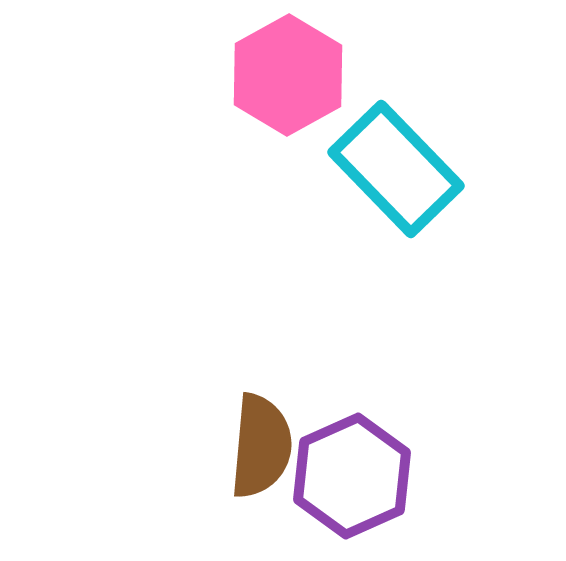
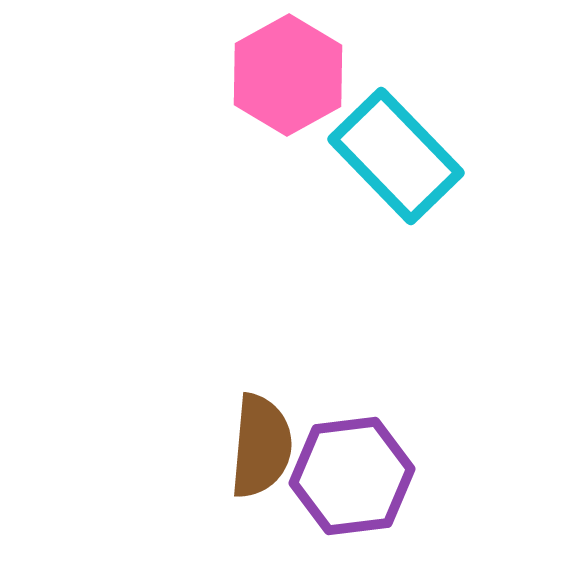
cyan rectangle: moved 13 px up
purple hexagon: rotated 17 degrees clockwise
